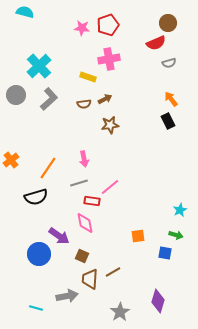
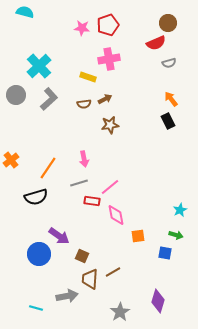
pink diamond: moved 31 px right, 8 px up
